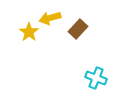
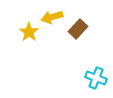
yellow arrow: moved 2 px right, 1 px up
